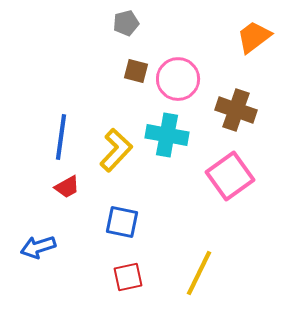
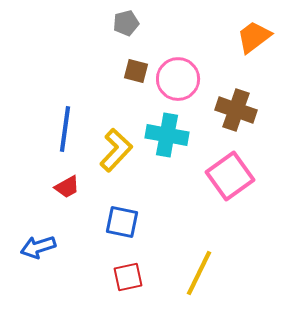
blue line: moved 4 px right, 8 px up
